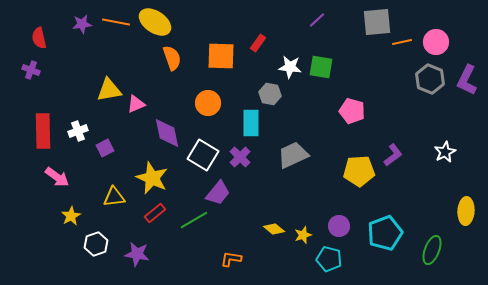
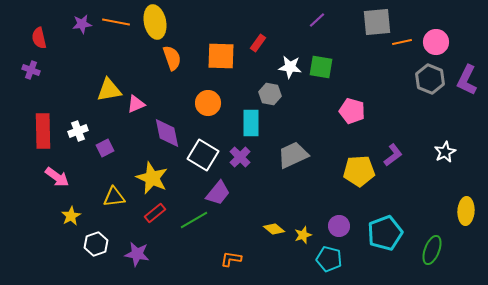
yellow ellipse at (155, 22): rotated 44 degrees clockwise
